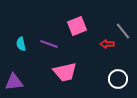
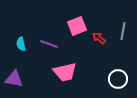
gray line: rotated 48 degrees clockwise
red arrow: moved 8 px left, 6 px up; rotated 40 degrees clockwise
purple triangle: moved 3 px up; rotated 18 degrees clockwise
